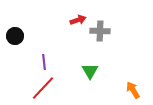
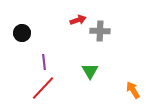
black circle: moved 7 px right, 3 px up
